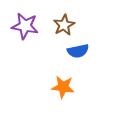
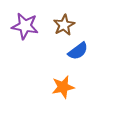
blue semicircle: rotated 25 degrees counterclockwise
orange star: rotated 20 degrees counterclockwise
